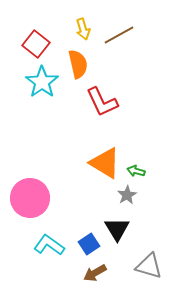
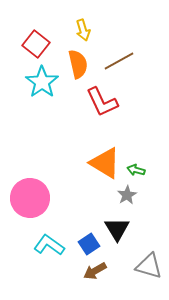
yellow arrow: moved 1 px down
brown line: moved 26 px down
green arrow: moved 1 px up
brown arrow: moved 2 px up
